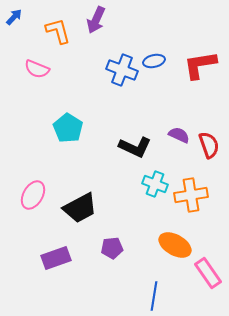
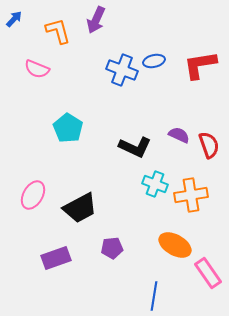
blue arrow: moved 2 px down
